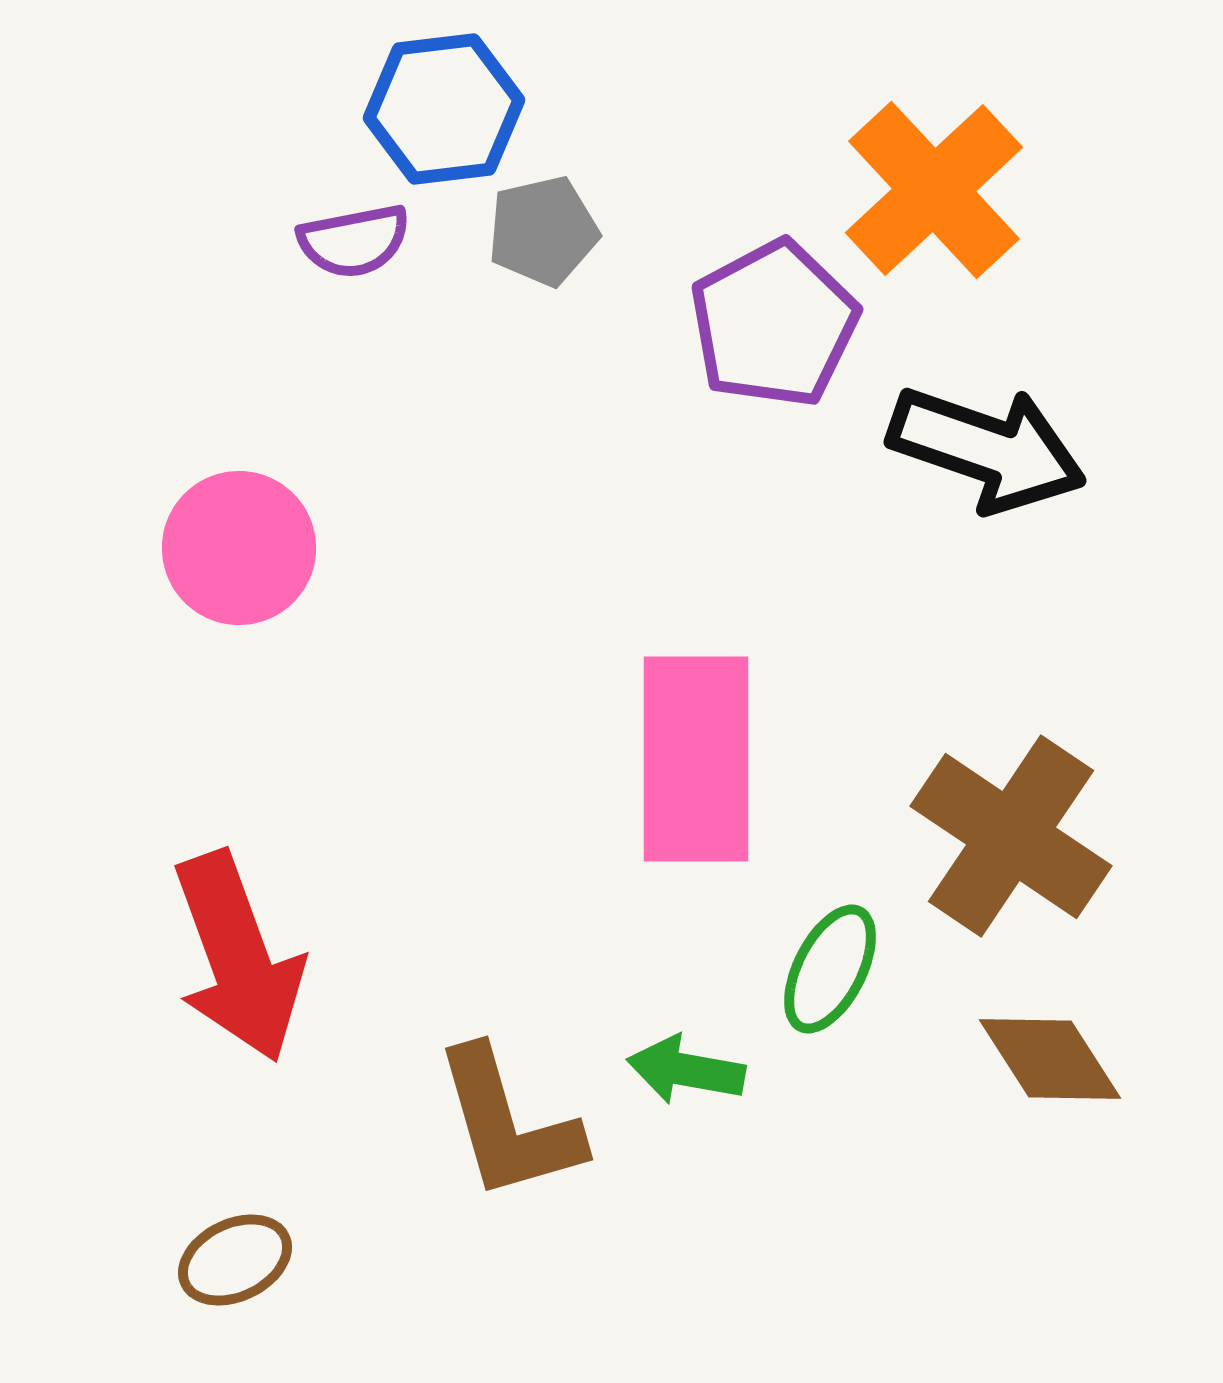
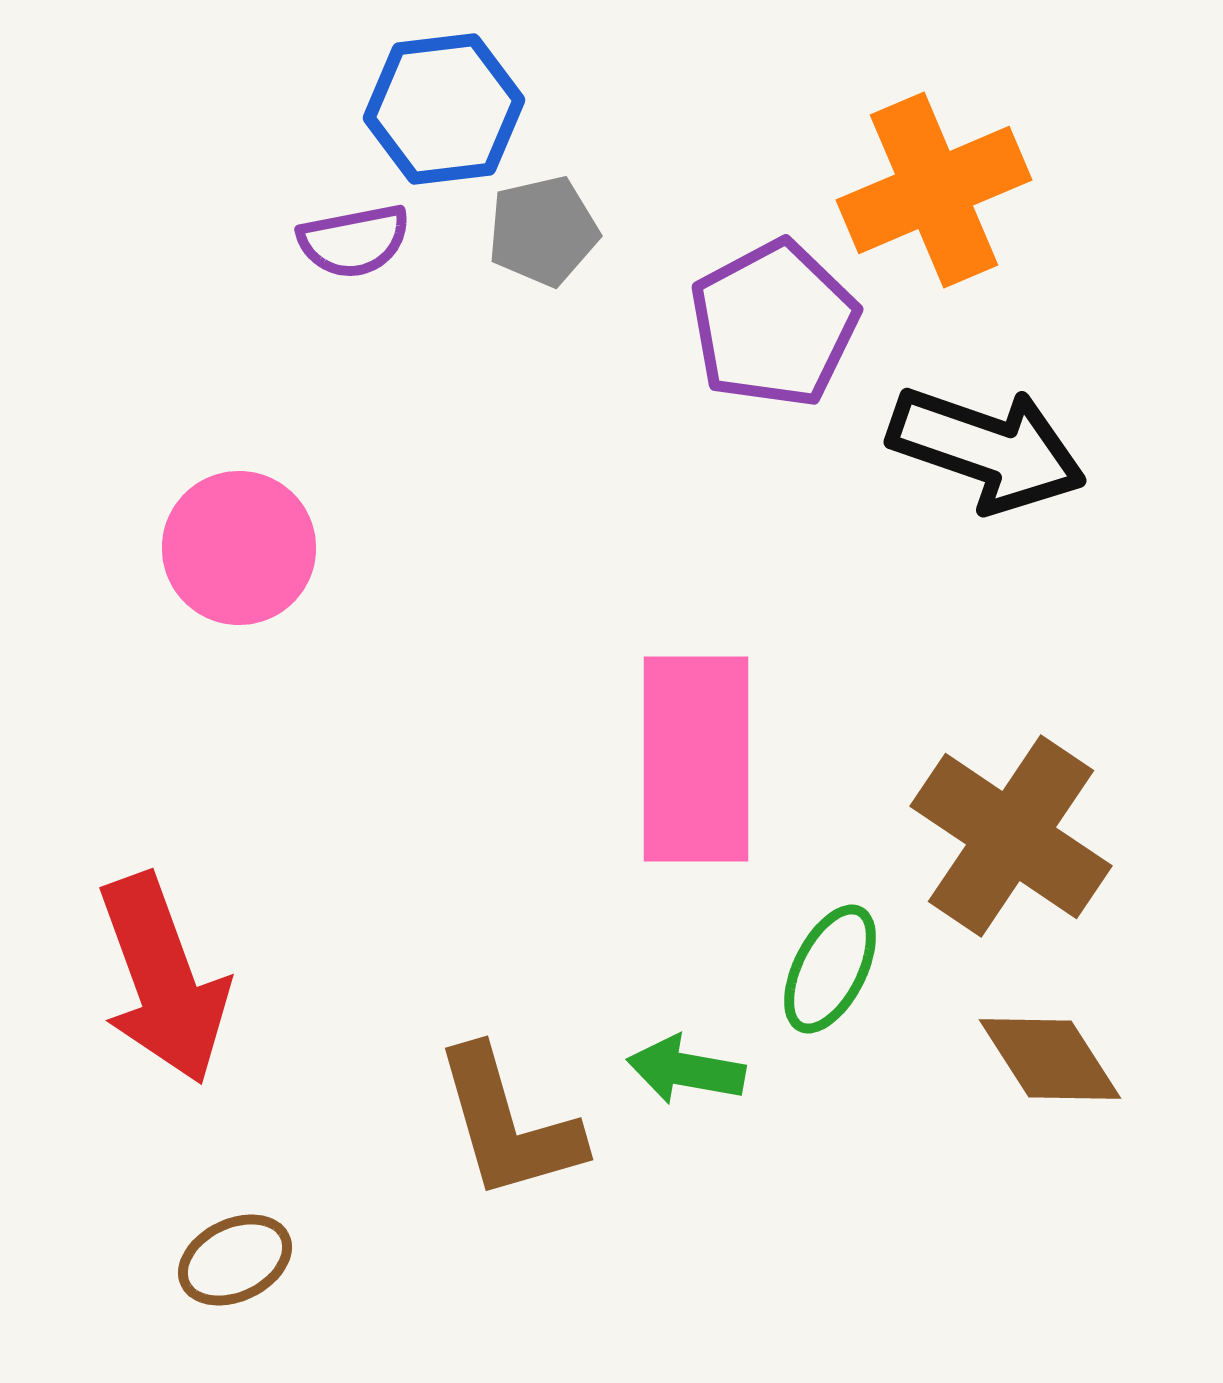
orange cross: rotated 20 degrees clockwise
red arrow: moved 75 px left, 22 px down
